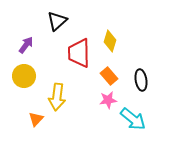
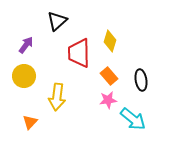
orange triangle: moved 6 px left, 3 px down
